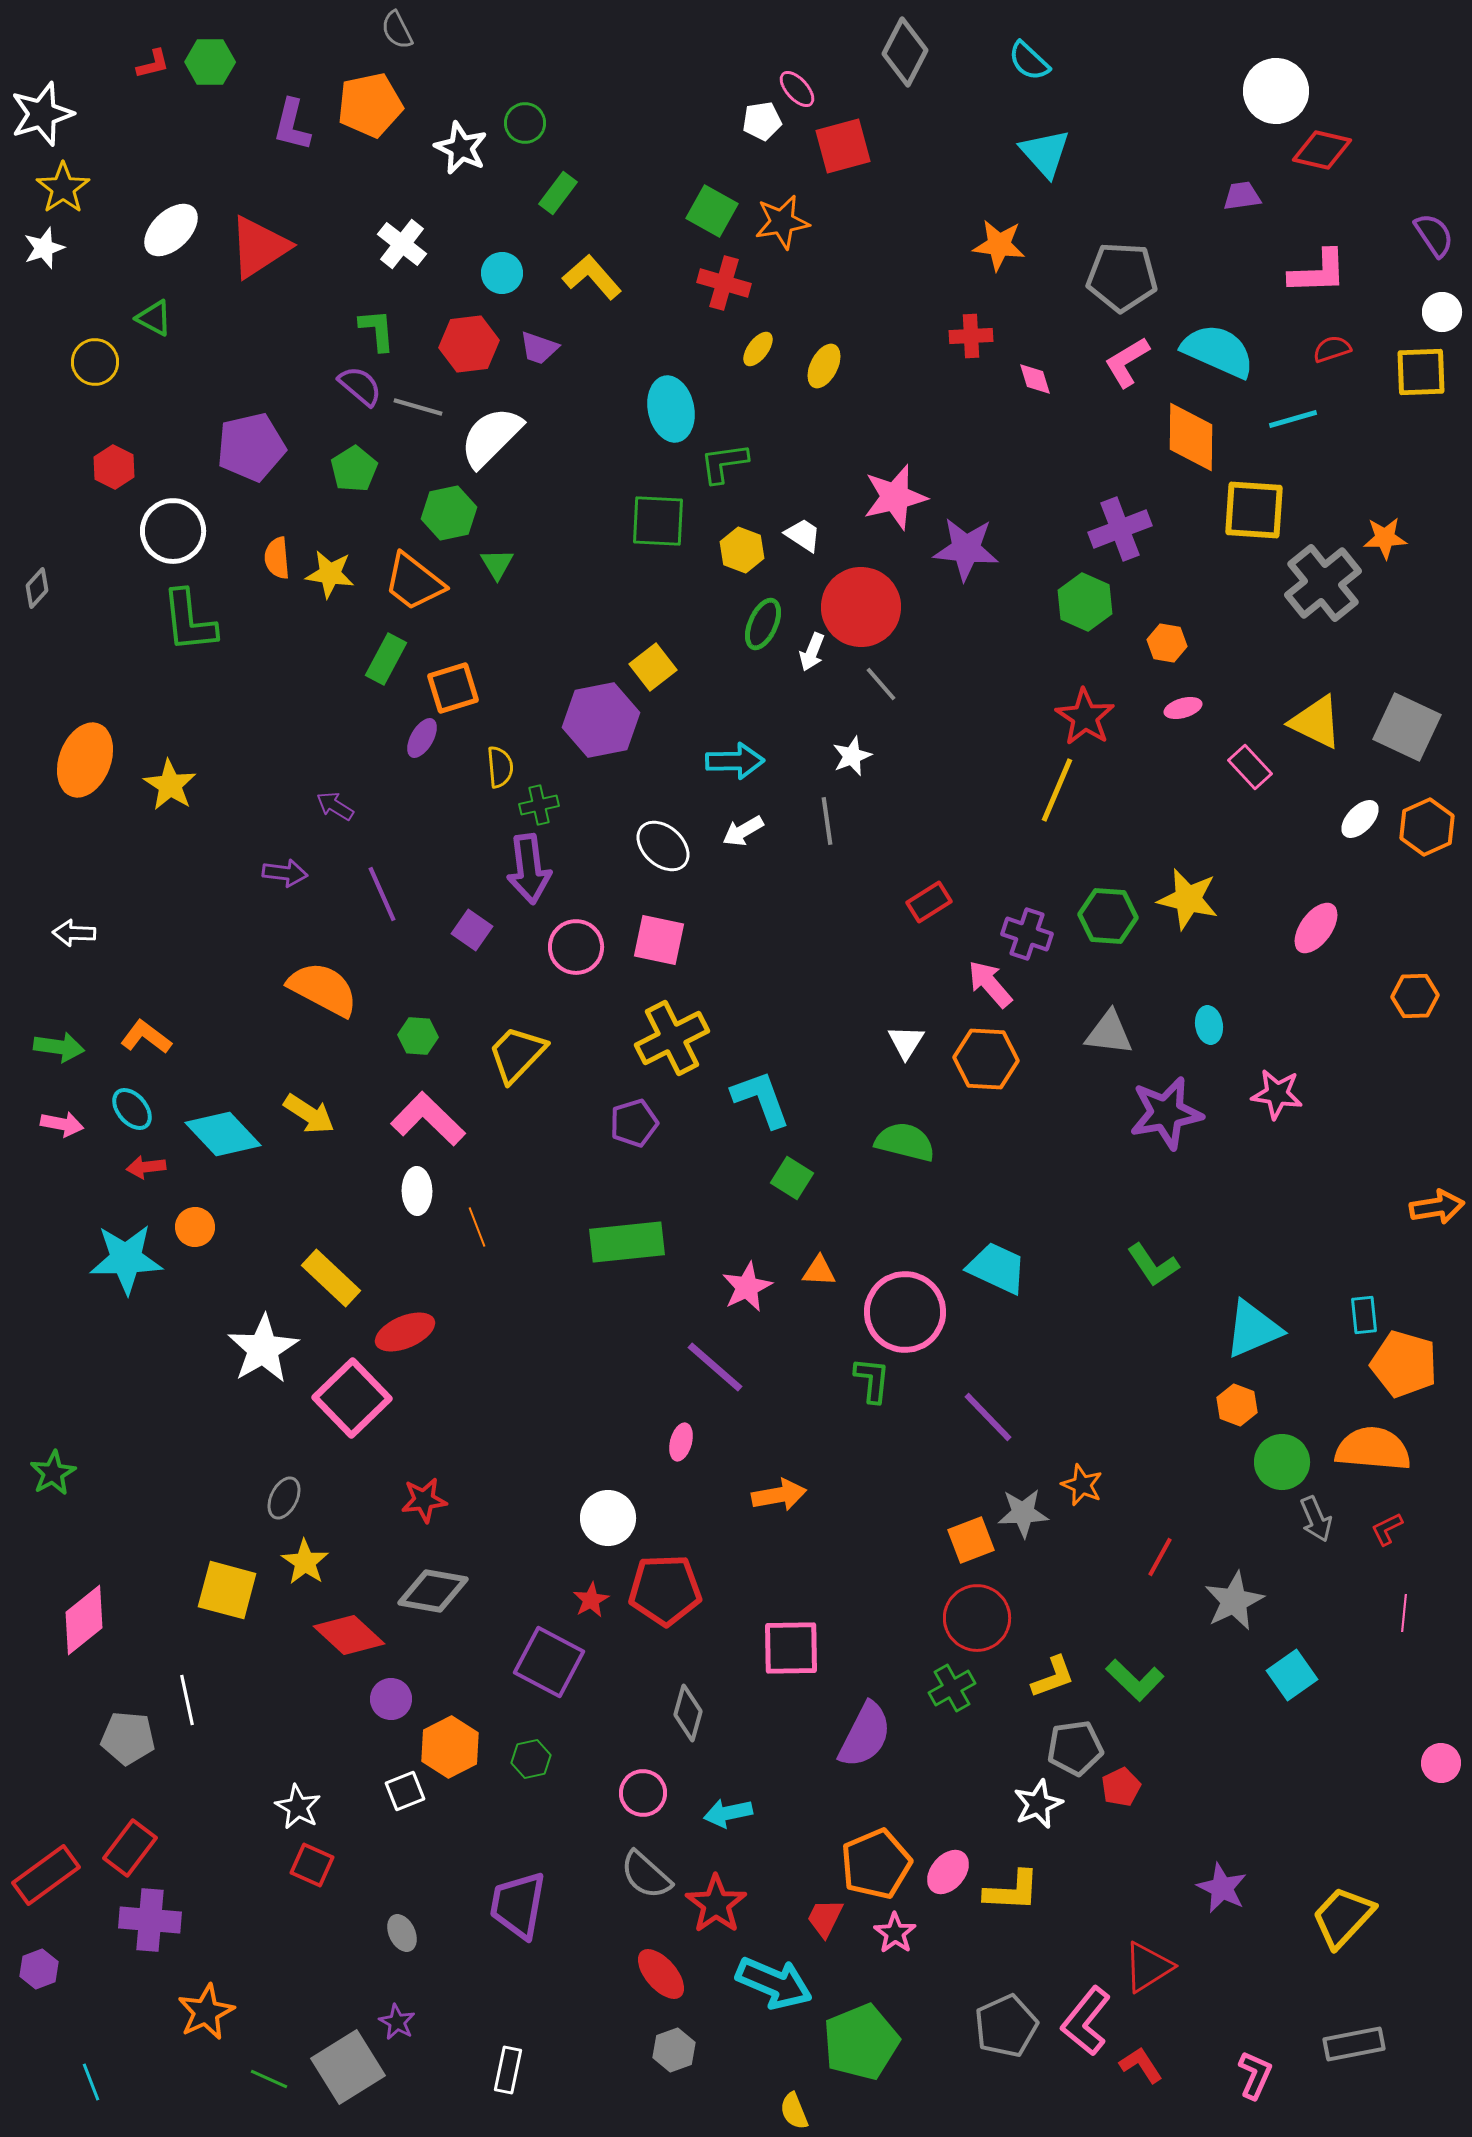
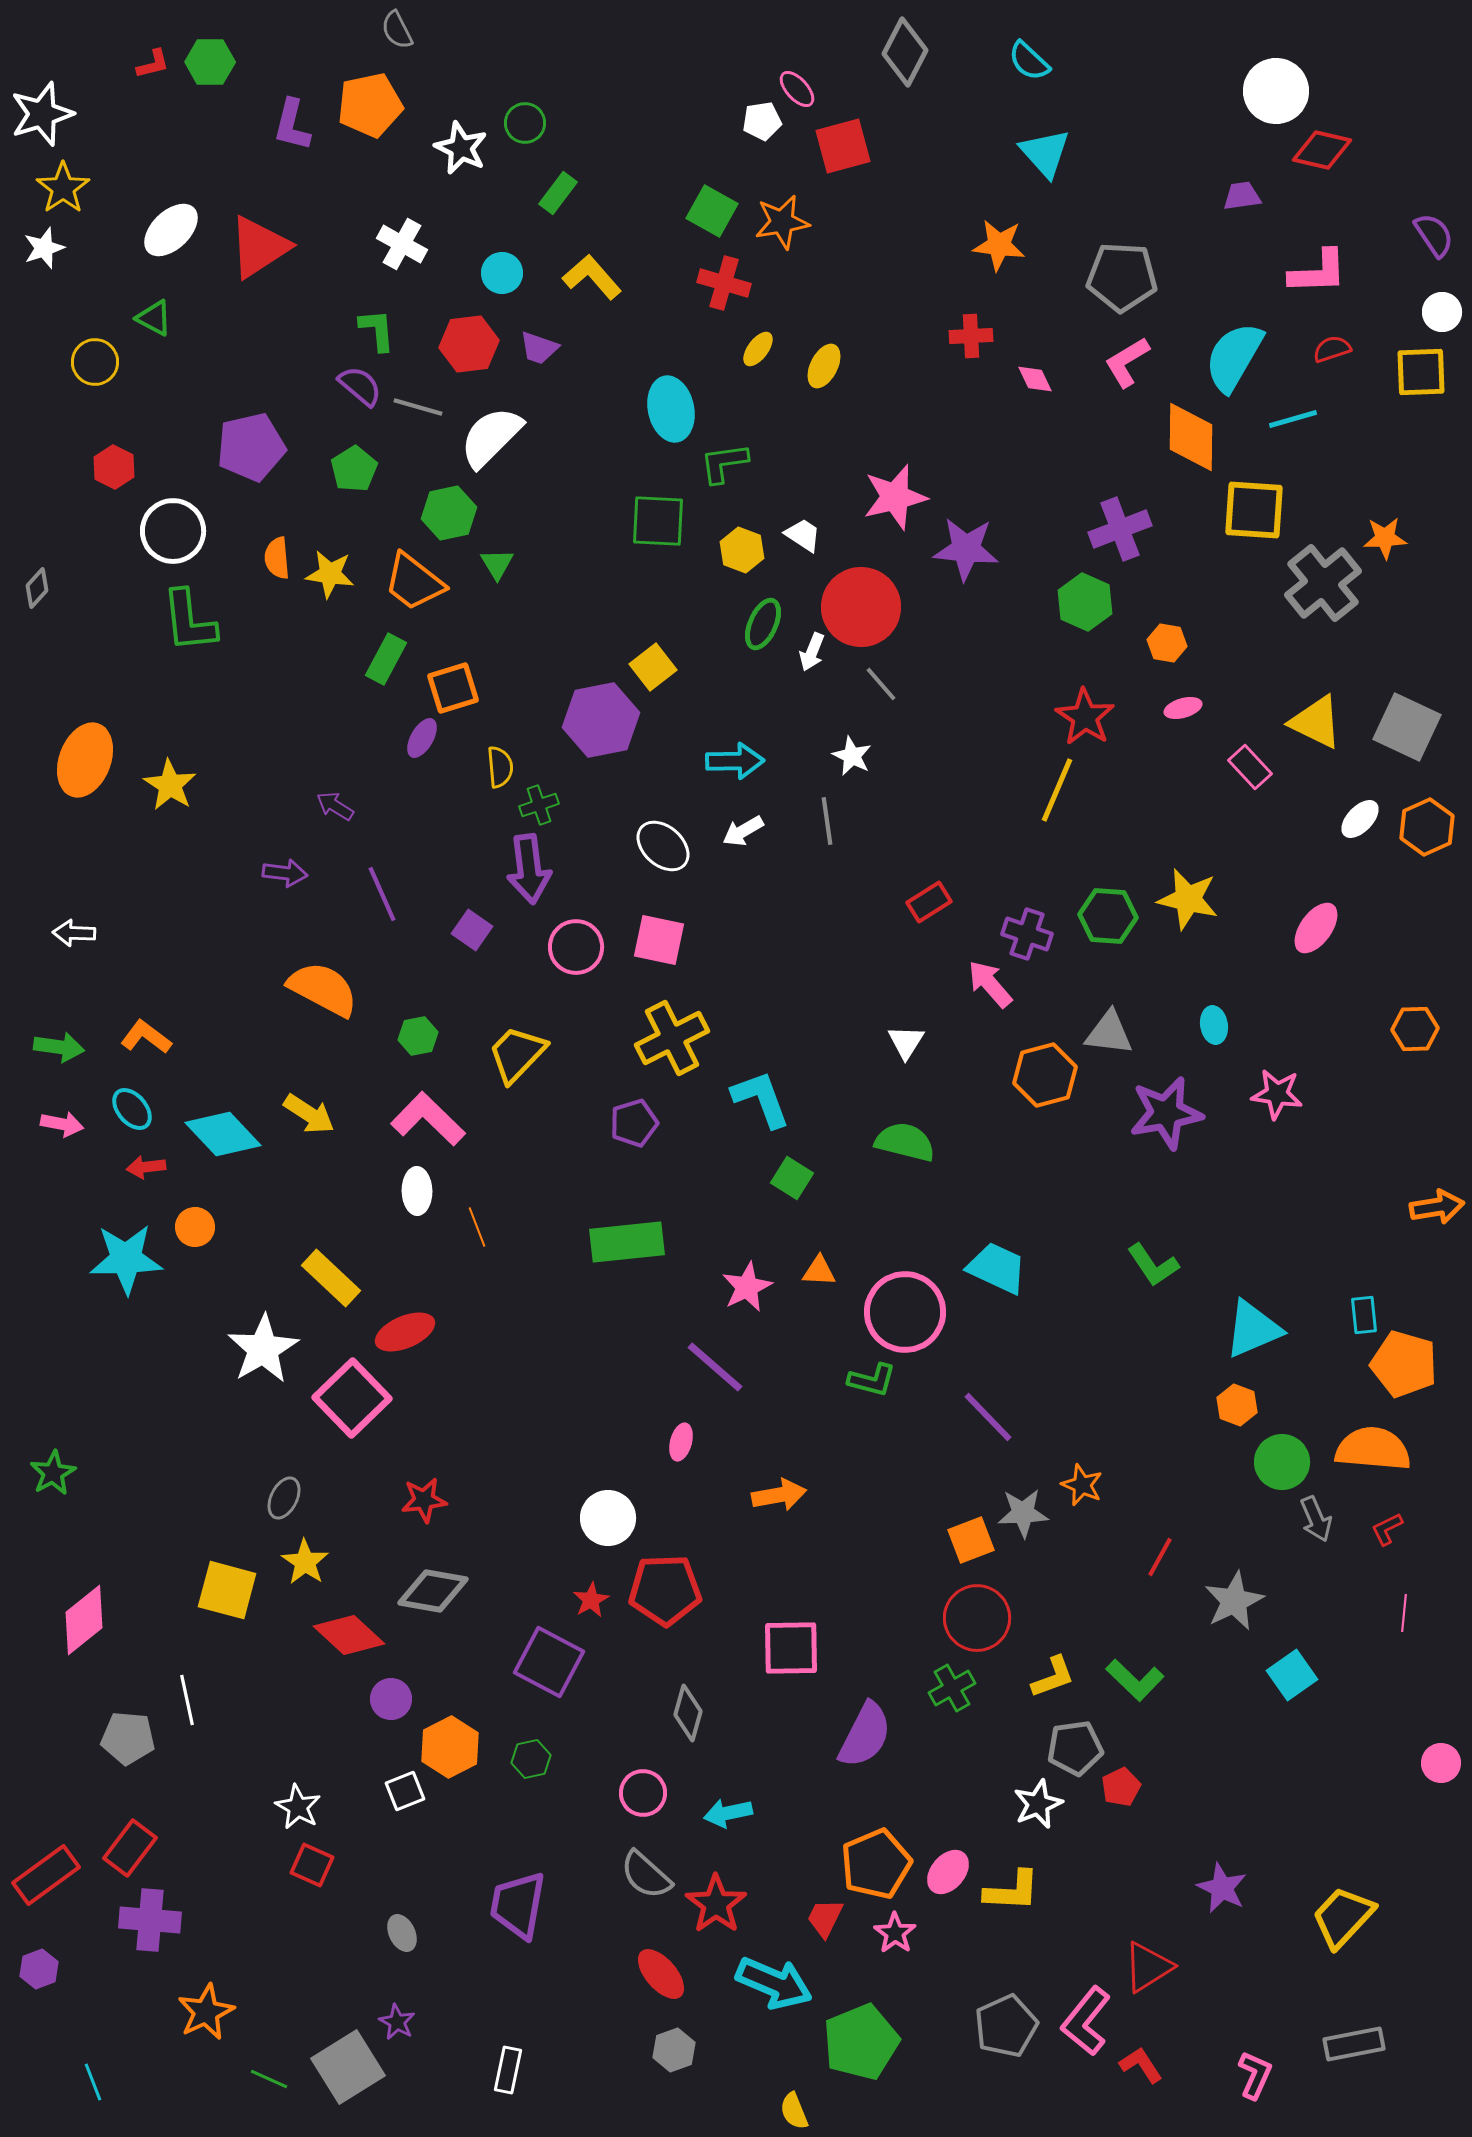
white cross at (402, 244): rotated 9 degrees counterclockwise
cyan semicircle at (1218, 351): moved 16 px right, 6 px down; rotated 84 degrees counterclockwise
pink diamond at (1035, 379): rotated 9 degrees counterclockwise
white star at (852, 756): rotated 24 degrees counterclockwise
green cross at (539, 805): rotated 6 degrees counterclockwise
orange hexagon at (1415, 996): moved 33 px down
cyan ellipse at (1209, 1025): moved 5 px right
green hexagon at (418, 1036): rotated 15 degrees counterclockwise
orange hexagon at (986, 1059): moved 59 px right, 16 px down; rotated 18 degrees counterclockwise
green L-shape at (872, 1380): rotated 99 degrees clockwise
cyan line at (91, 2082): moved 2 px right
